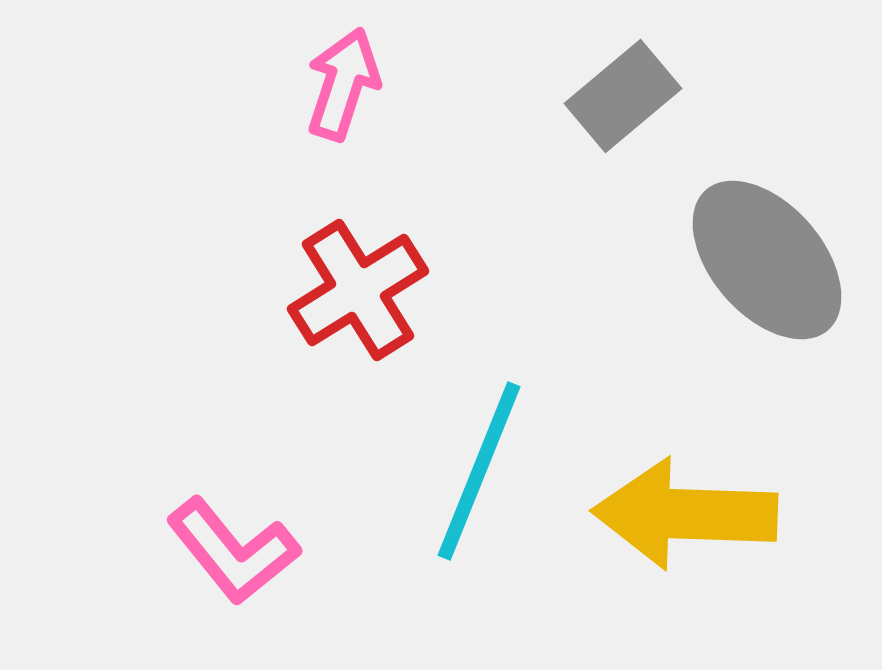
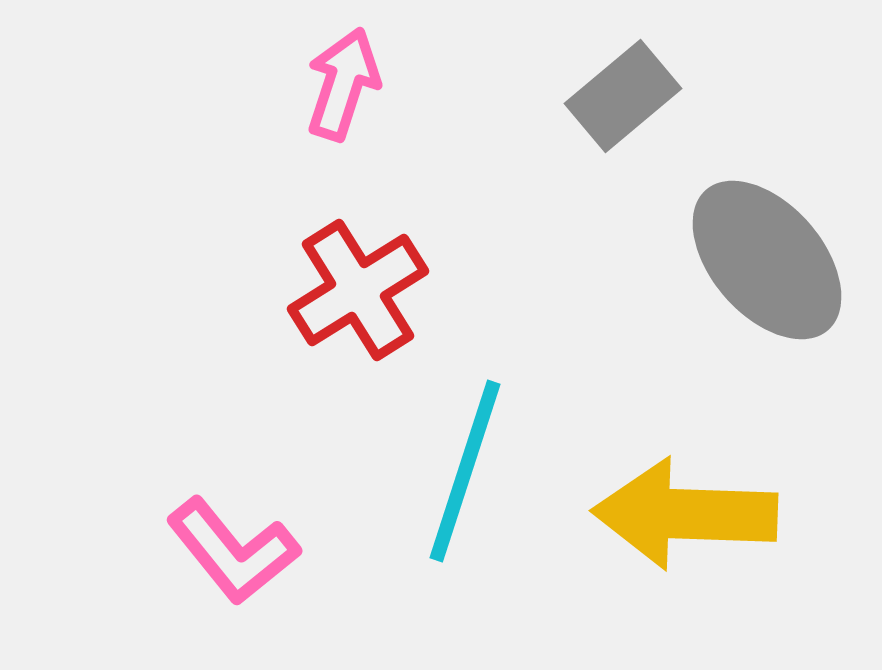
cyan line: moved 14 px left; rotated 4 degrees counterclockwise
